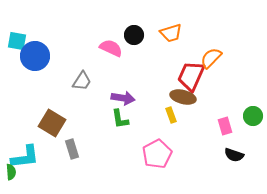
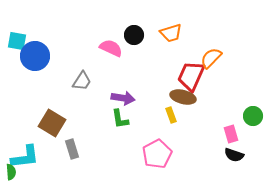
pink rectangle: moved 6 px right, 8 px down
